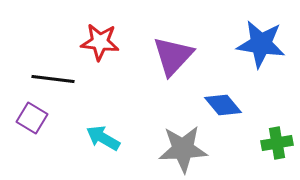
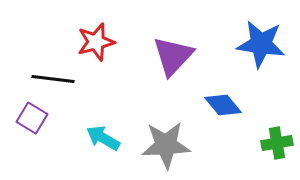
red star: moved 4 px left; rotated 21 degrees counterclockwise
gray star: moved 17 px left, 4 px up
